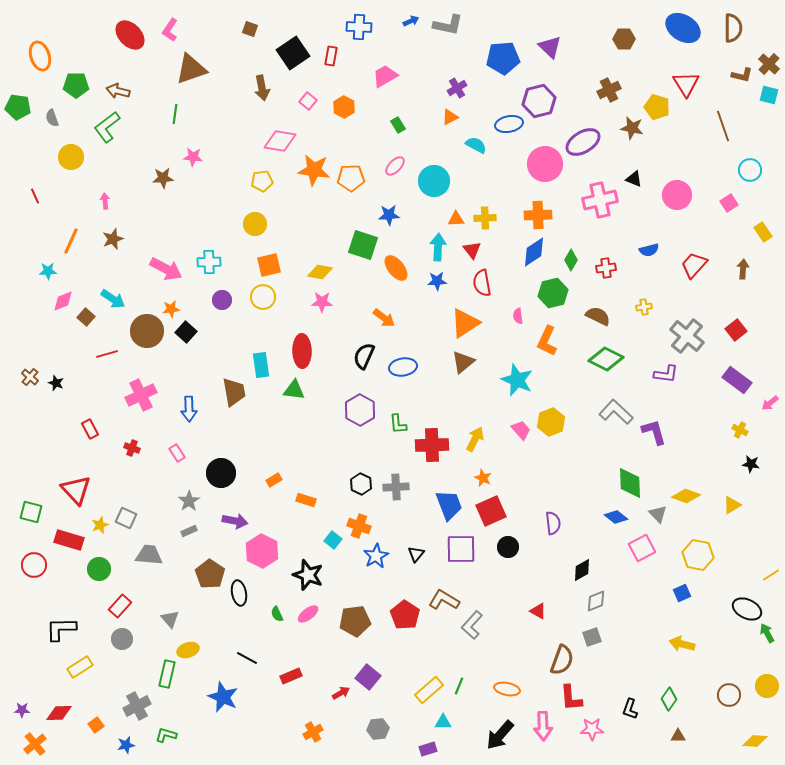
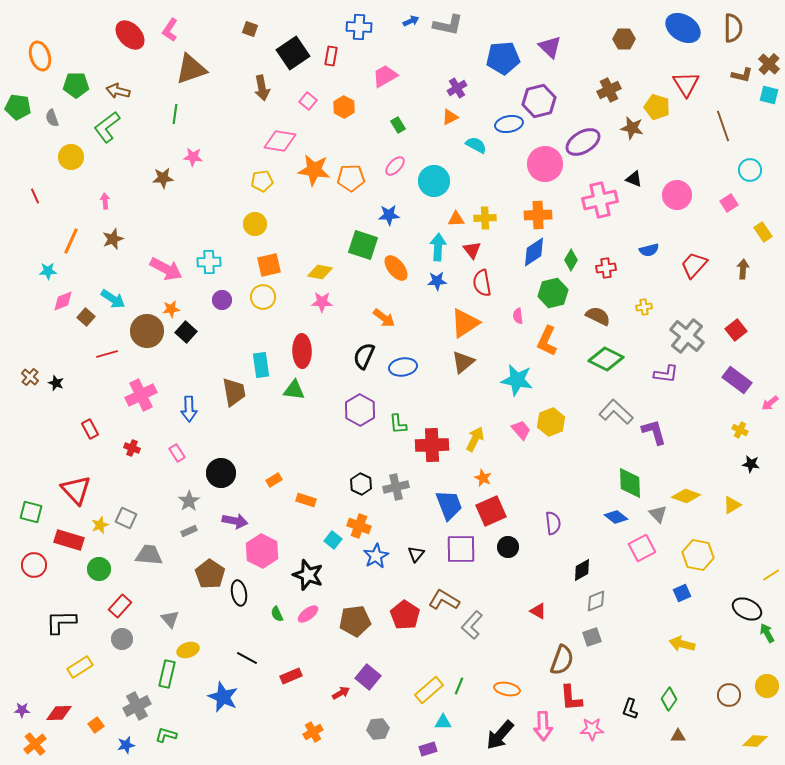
cyan star at (517, 380): rotated 12 degrees counterclockwise
gray cross at (396, 487): rotated 10 degrees counterclockwise
black L-shape at (61, 629): moved 7 px up
